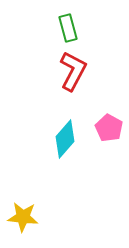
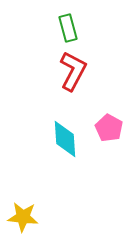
cyan diamond: rotated 45 degrees counterclockwise
